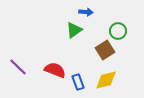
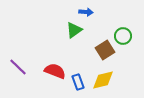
green circle: moved 5 px right, 5 px down
red semicircle: moved 1 px down
yellow diamond: moved 3 px left
